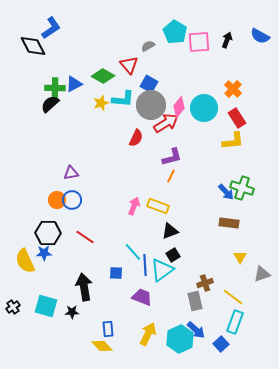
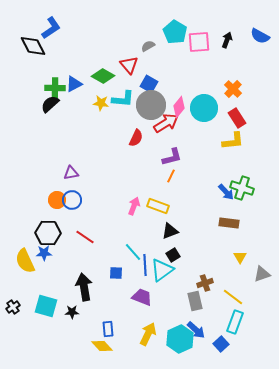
yellow star at (101, 103): rotated 28 degrees clockwise
